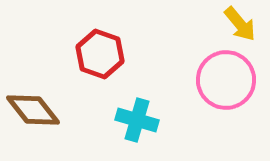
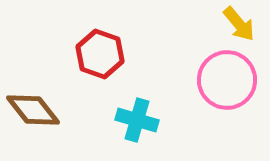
yellow arrow: moved 1 px left
pink circle: moved 1 px right
